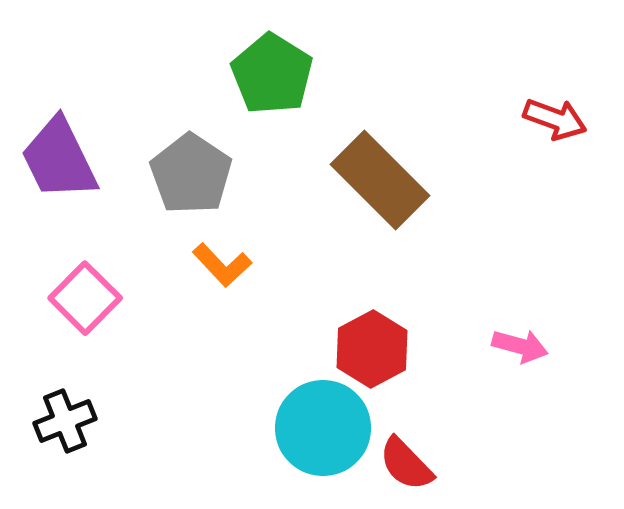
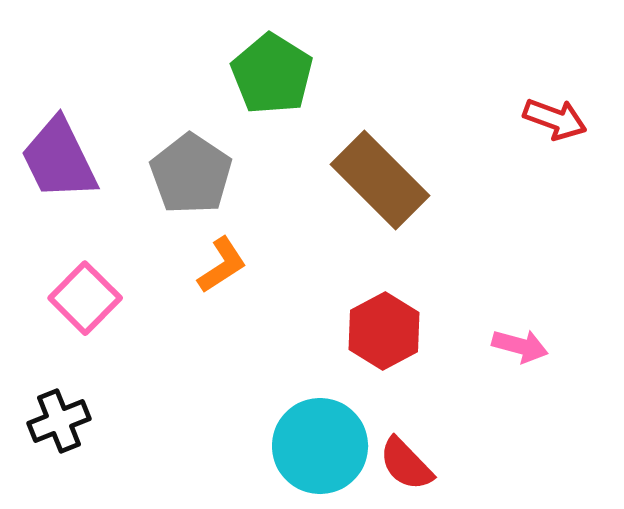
orange L-shape: rotated 80 degrees counterclockwise
red hexagon: moved 12 px right, 18 px up
black cross: moved 6 px left
cyan circle: moved 3 px left, 18 px down
